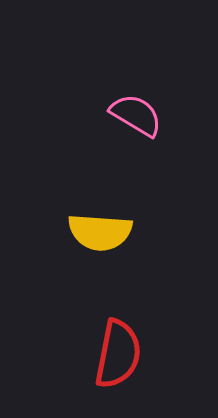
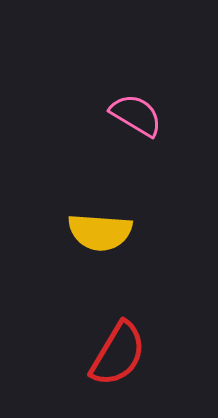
red semicircle: rotated 20 degrees clockwise
